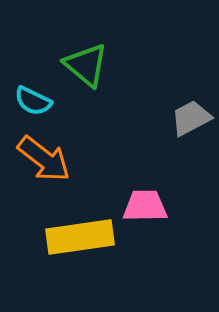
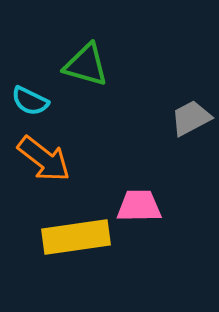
green triangle: rotated 24 degrees counterclockwise
cyan semicircle: moved 3 px left
pink trapezoid: moved 6 px left
yellow rectangle: moved 4 px left
